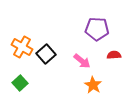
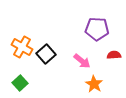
orange star: moved 1 px right, 1 px up
